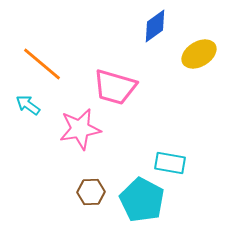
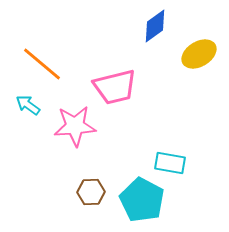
pink trapezoid: rotated 30 degrees counterclockwise
pink star: moved 5 px left, 3 px up; rotated 6 degrees clockwise
